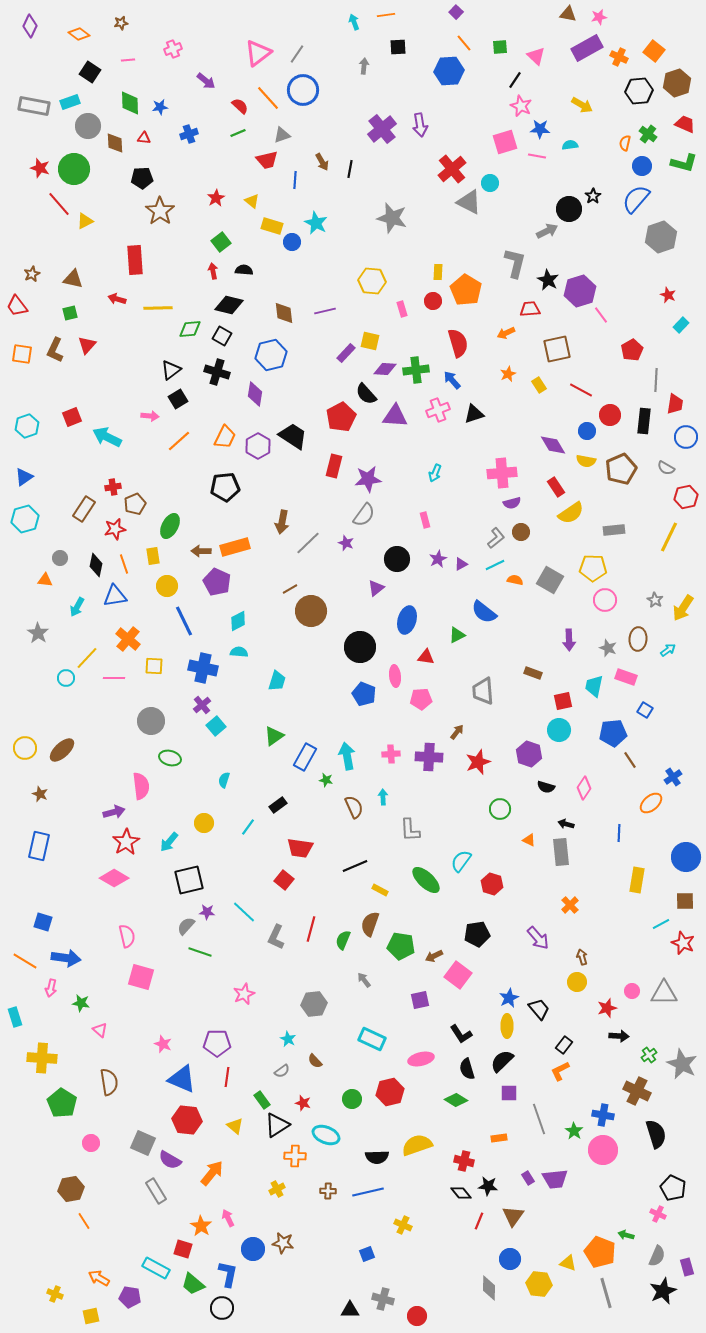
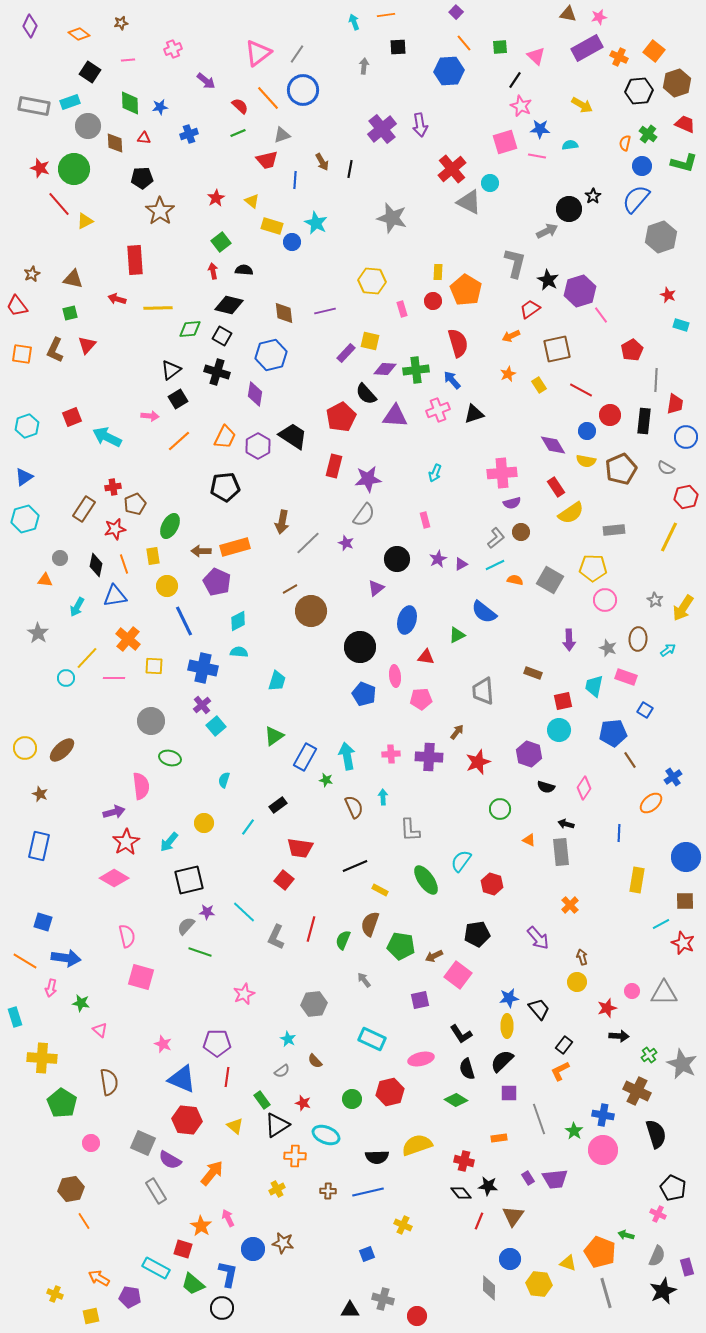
red trapezoid at (530, 309): rotated 30 degrees counterclockwise
cyan rectangle at (681, 325): rotated 63 degrees clockwise
orange arrow at (506, 333): moved 5 px right, 3 px down
green ellipse at (426, 880): rotated 12 degrees clockwise
blue star at (509, 998): rotated 18 degrees clockwise
